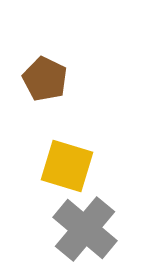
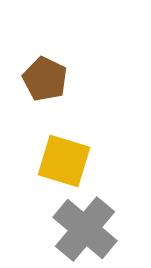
yellow square: moved 3 px left, 5 px up
